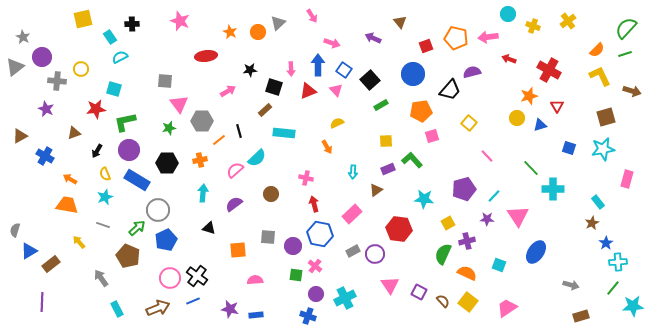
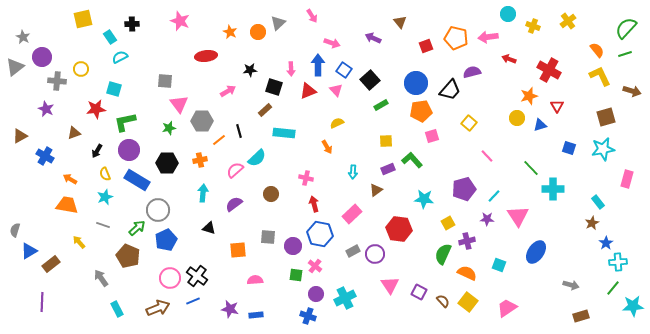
orange semicircle at (597, 50): rotated 84 degrees counterclockwise
blue circle at (413, 74): moved 3 px right, 9 px down
